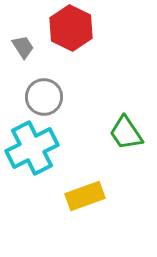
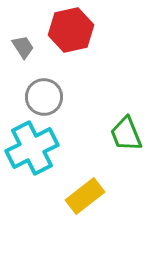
red hexagon: moved 2 px down; rotated 21 degrees clockwise
green trapezoid: moved 1 px down; rotated 12 degrees clockwise
yellow rectangle: rotated 18 degrees counterclockwise
